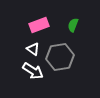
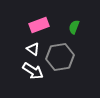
green semicircle: moved 1 px right, 2 px down
